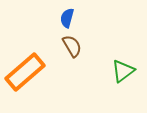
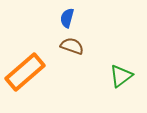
brown semicircle: rotated 40 degrees counterclockwise
green triangle: moved 2 px left, 5 px down
